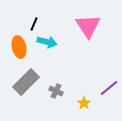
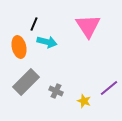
yellow star: moved 2 px up; rotated 16 degrees counterclockwise
